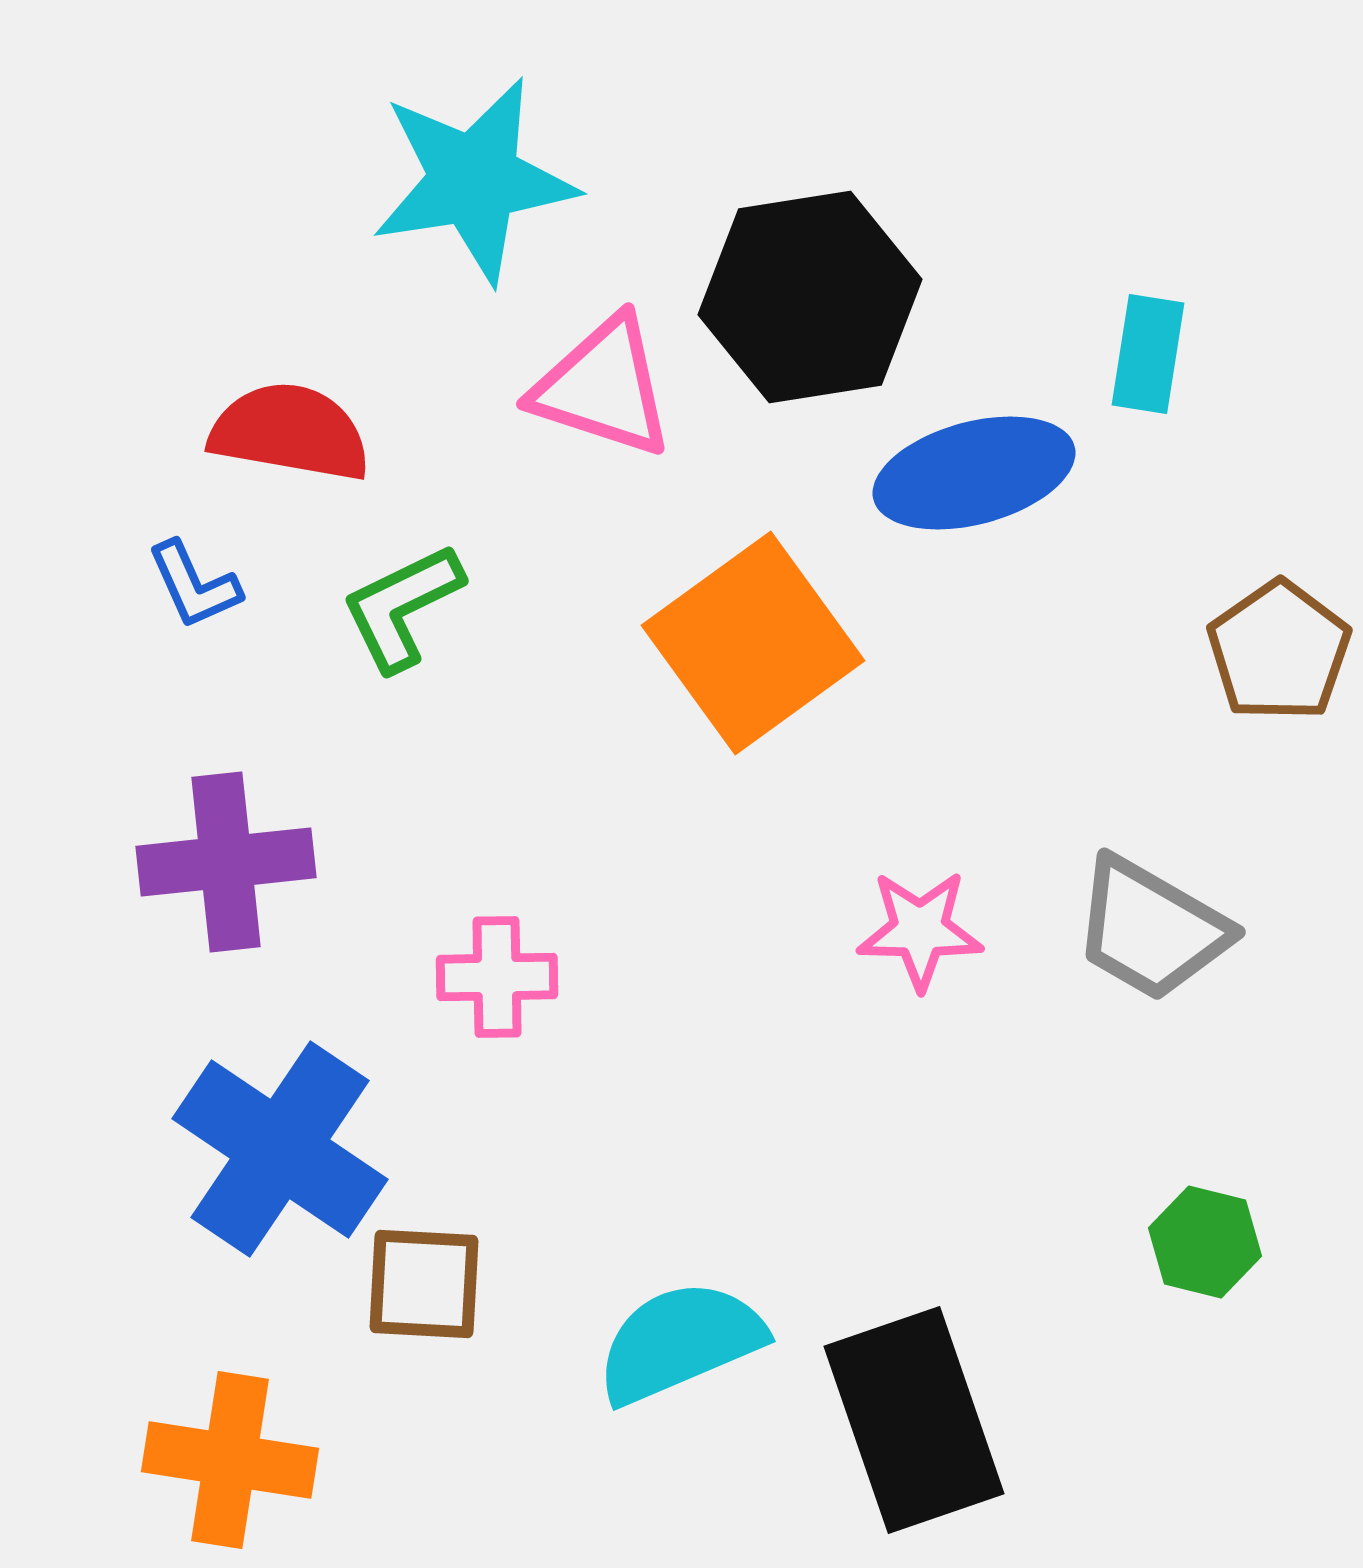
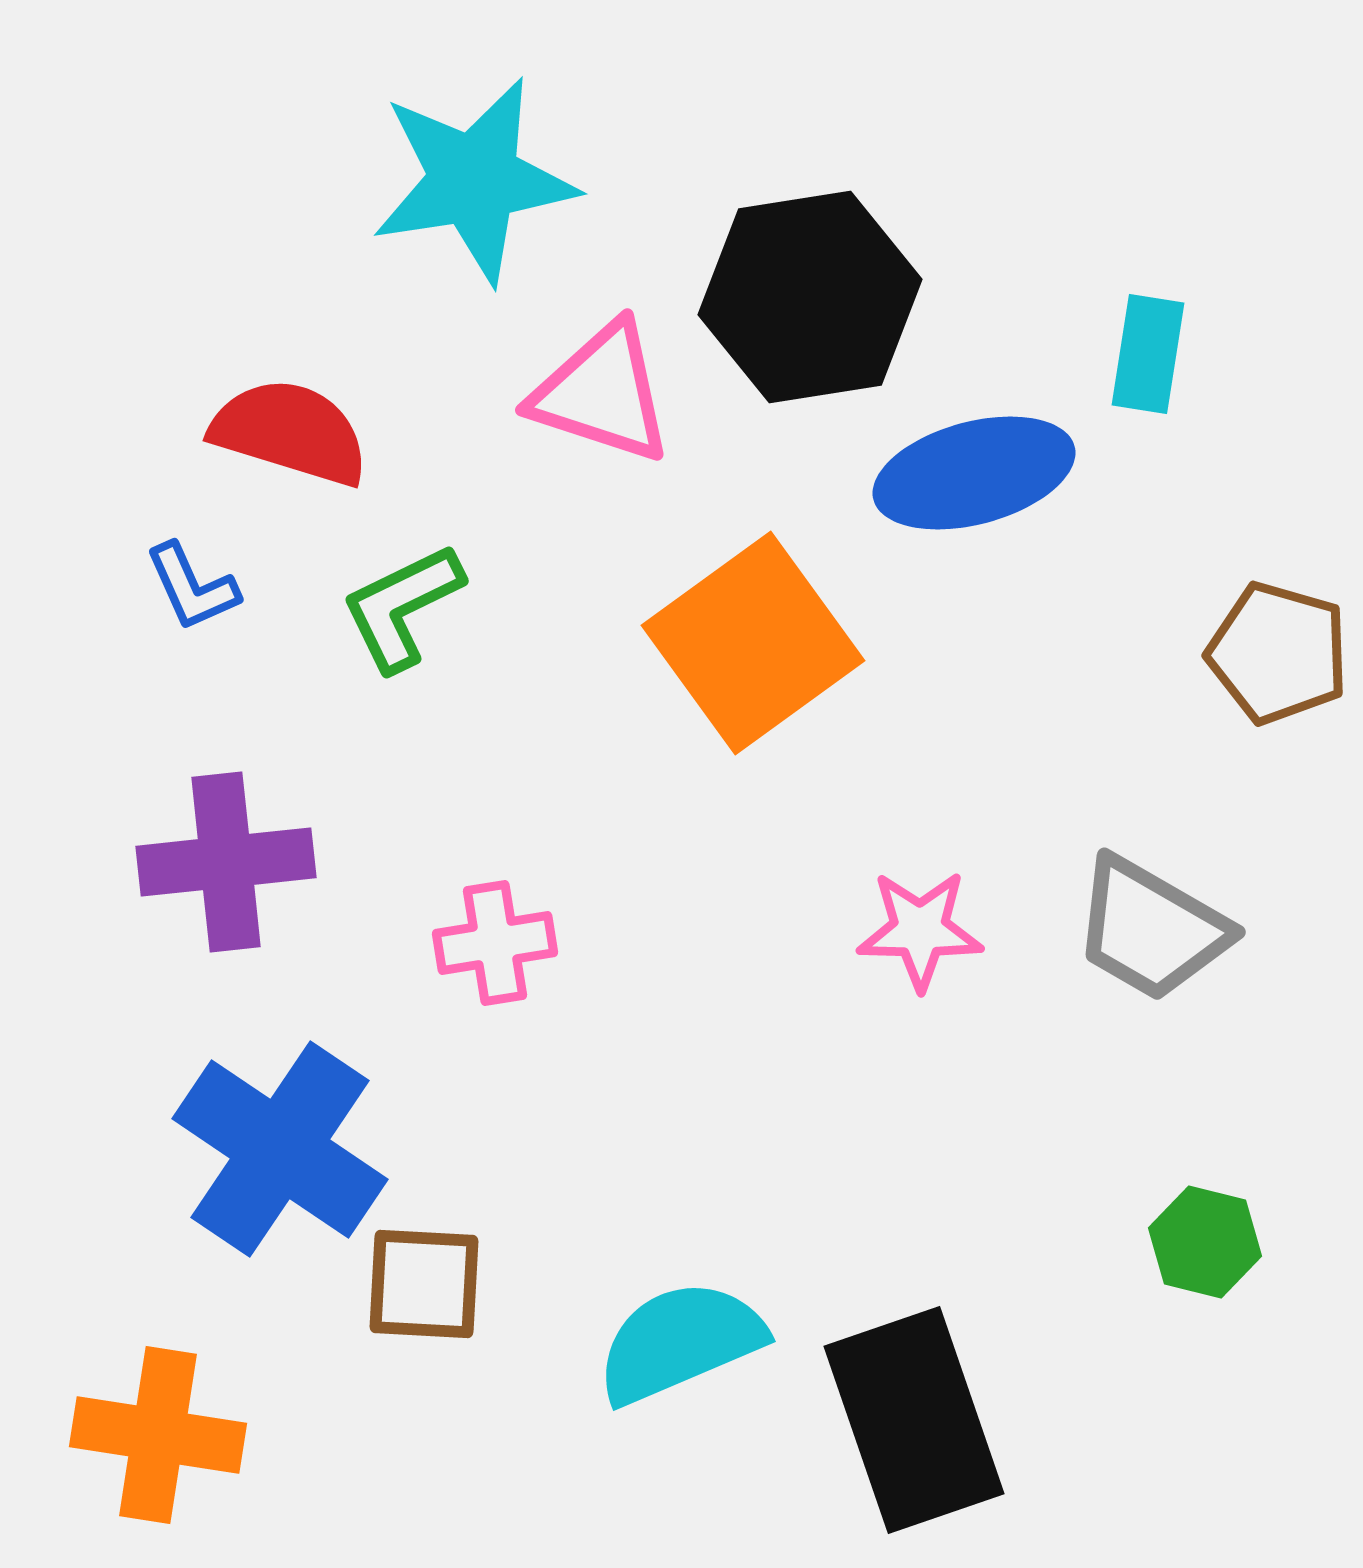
pink triangle: moved 1 px left, 6 px down
red semicircle: rotated 7 degrees clockwise
blue L-shape: moved 2 px left, 2 px down
brown pentagon: moved 1 px left, 2 px down; rotated 21 degrees counterclockwise
pink cross: moved 2 px left, 34 px up; rotated 8 degrees counterclockwise
orange cross: moved 72 px left, 25 px up
